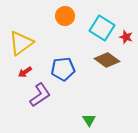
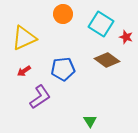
orange circle: moved 2 px left, 2 px up
cyan square: moved 1 px left, 4 px up
yellow triangle: moved 3 px right, 5 px up; rotated 12 degrees clockwise
red arrow: moved 1 px left, 1 px up
purple L-shape: moved 2 px down
green triangle: moved 1 px right, 1 px down
